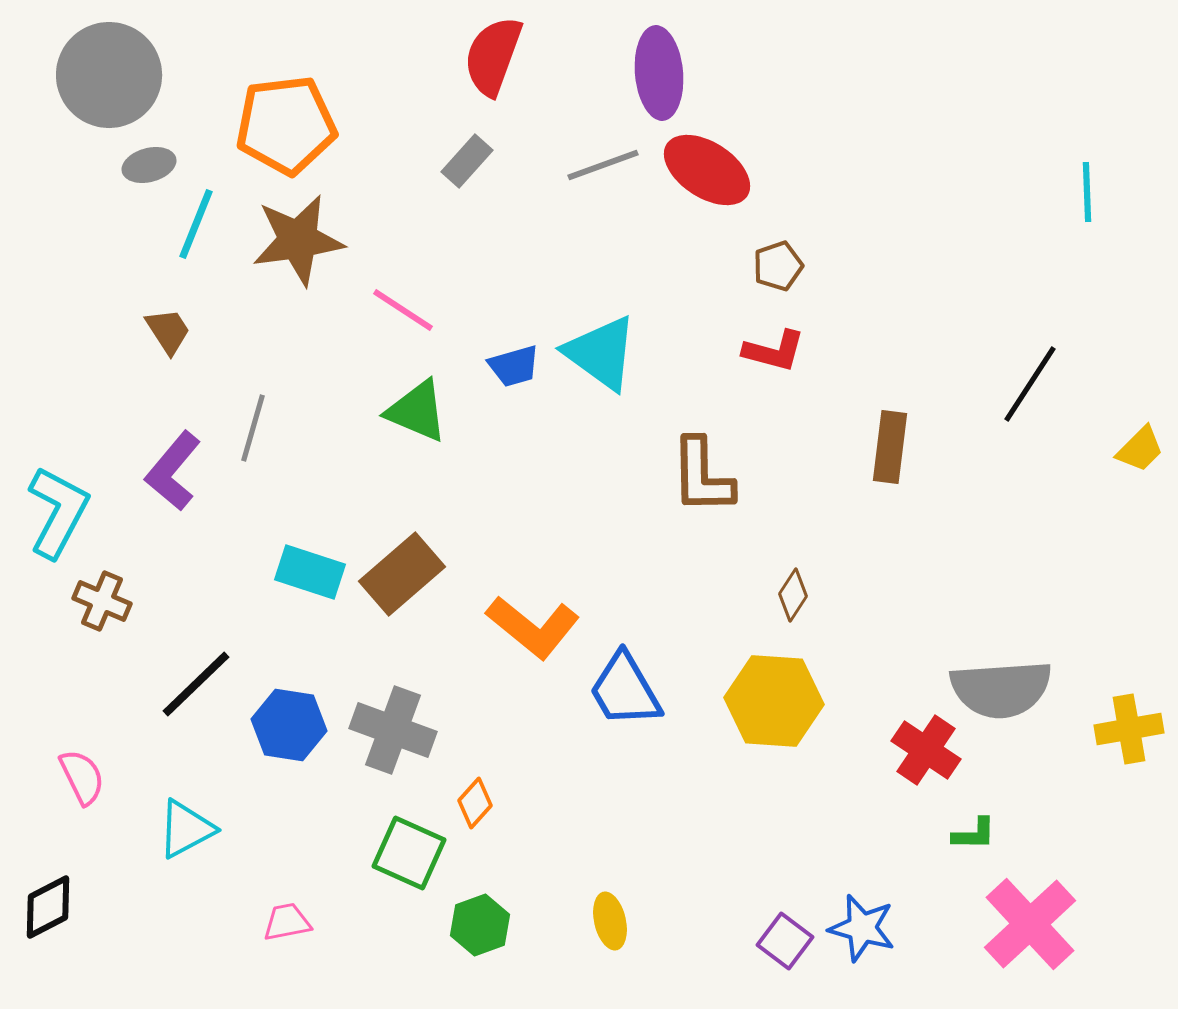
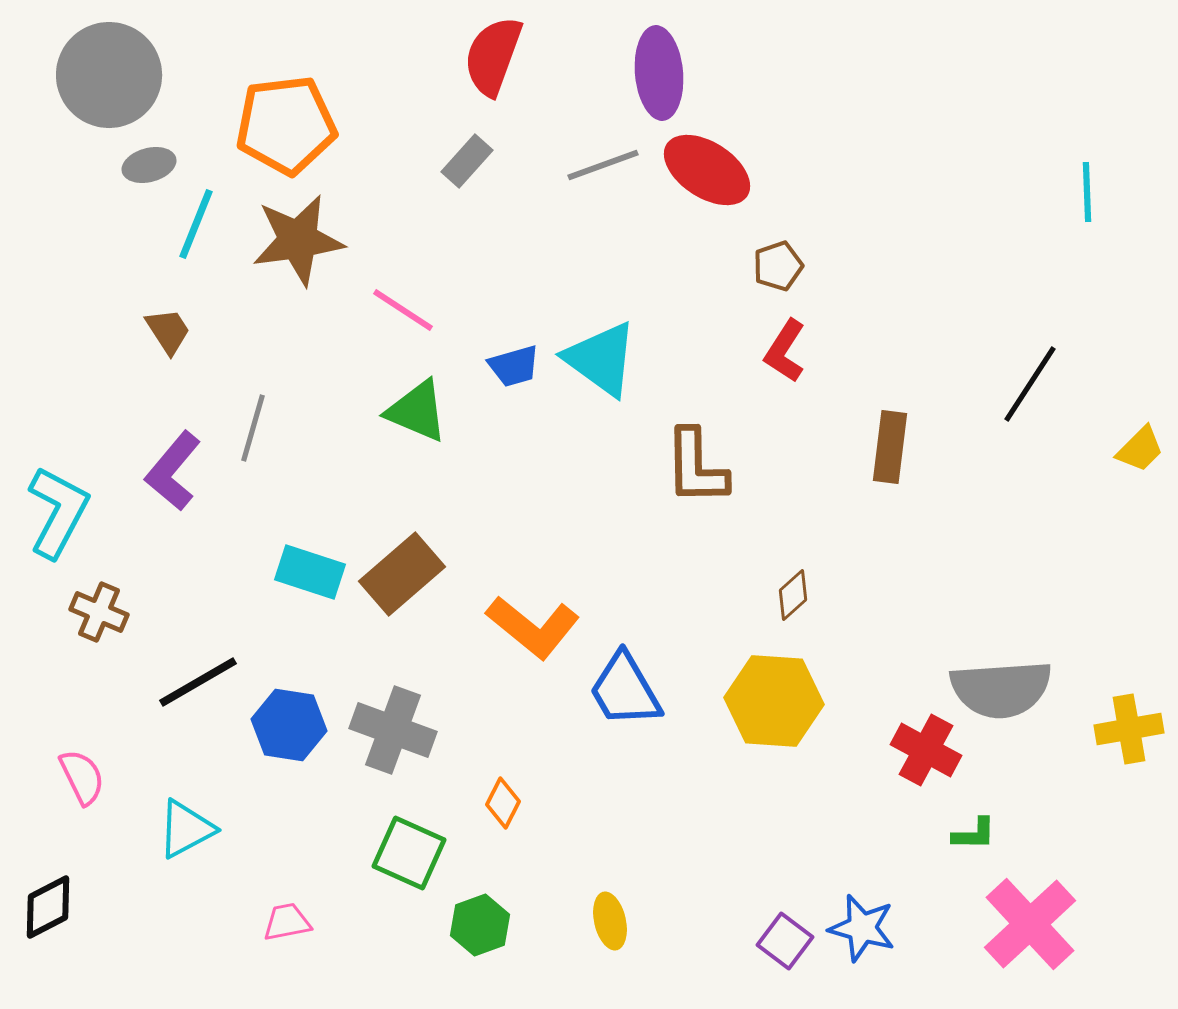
red L-shape at (774, 351): moved 11 px right; rotated 108 degrees clockwise
cyan triangle at (601, 353): moved 6 px down
brown L-shape at (702, 476): moved 6 px left, 9 px up
brown diamond at (793, 595): rotated 15 degrees clockwise
brown cross at (102, 601): moved 3 px left, 11 px down
black line at (196, 684): moved 2 px right, 2 px up; rotated 14 degrees clockwise
red cross at (926, 750): rotated 6 degrees counterclockwise
orange diamond at (475, 803): moved 28 px right; rotated 15 degrees counterclockwise
